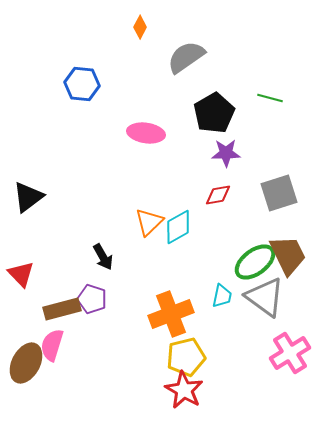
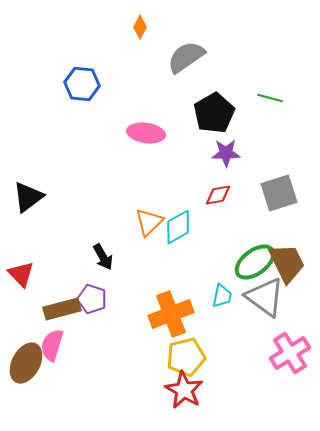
brown trapezoid: moved 1 px left, 8 px down
